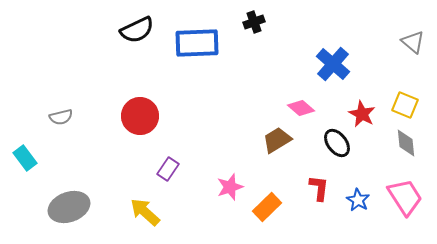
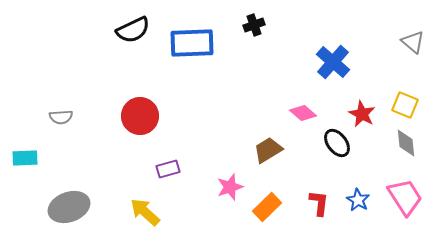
black cross: moved 3 px down
black semicircle: moved 4 px left
blue rectangle: moved 5 px left
blue cross: moved 2 px up
pink diamond: moved 2 px right, 5 px down
gray semicircle: rotated 10 degrees clockwise
brown trapezoid: moved 9 px left, 10 px down
cyan rectangle: rotated 55 degrees counterclockwise
purple rectangle: rotated 40 degrees clockwise
red L-shape: moved 15 px down
